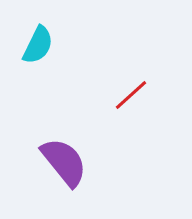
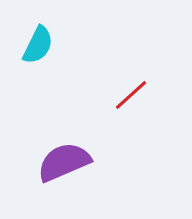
purple semicircle: rotated 74 degrees counterclockwise
